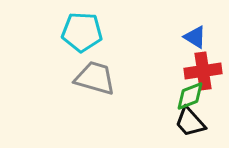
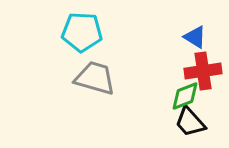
green diamond: moved 5 px left
